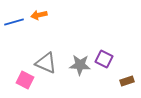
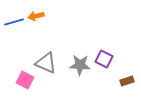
orange arrow: moved 3 px left, 1 px down
